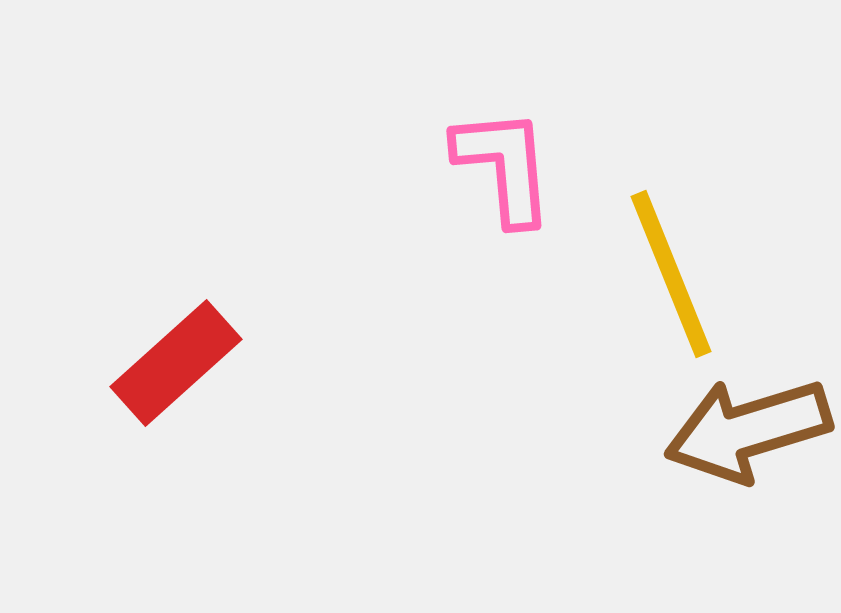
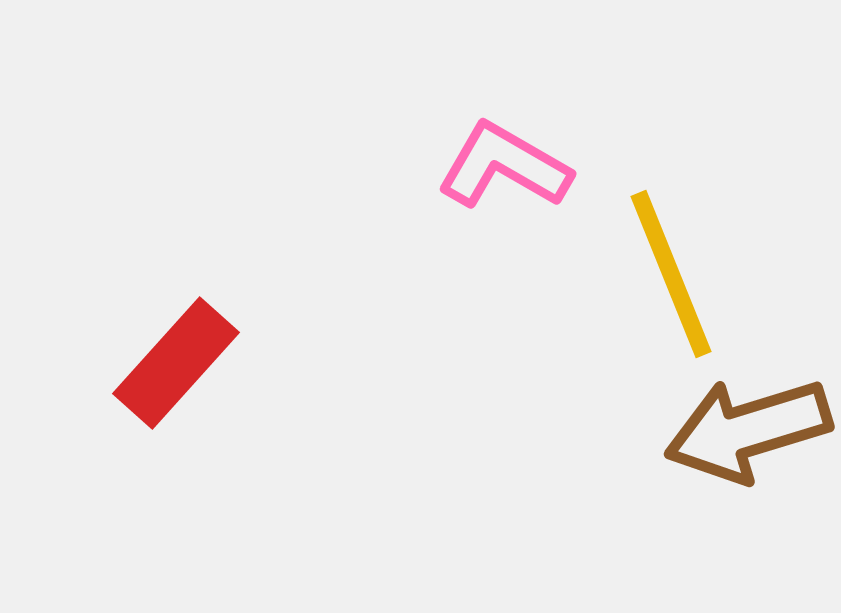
pink L-shape: rotated 55 degrees counterclockwise
red rectangle: rotated 6 degrees counterclockwise
